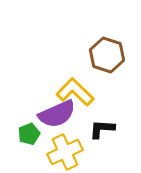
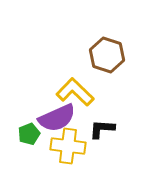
purple semicircle: moved 4 px down
yellow cross: moved 3 px right, 6 px up; rotated 32 degrees clockwise
